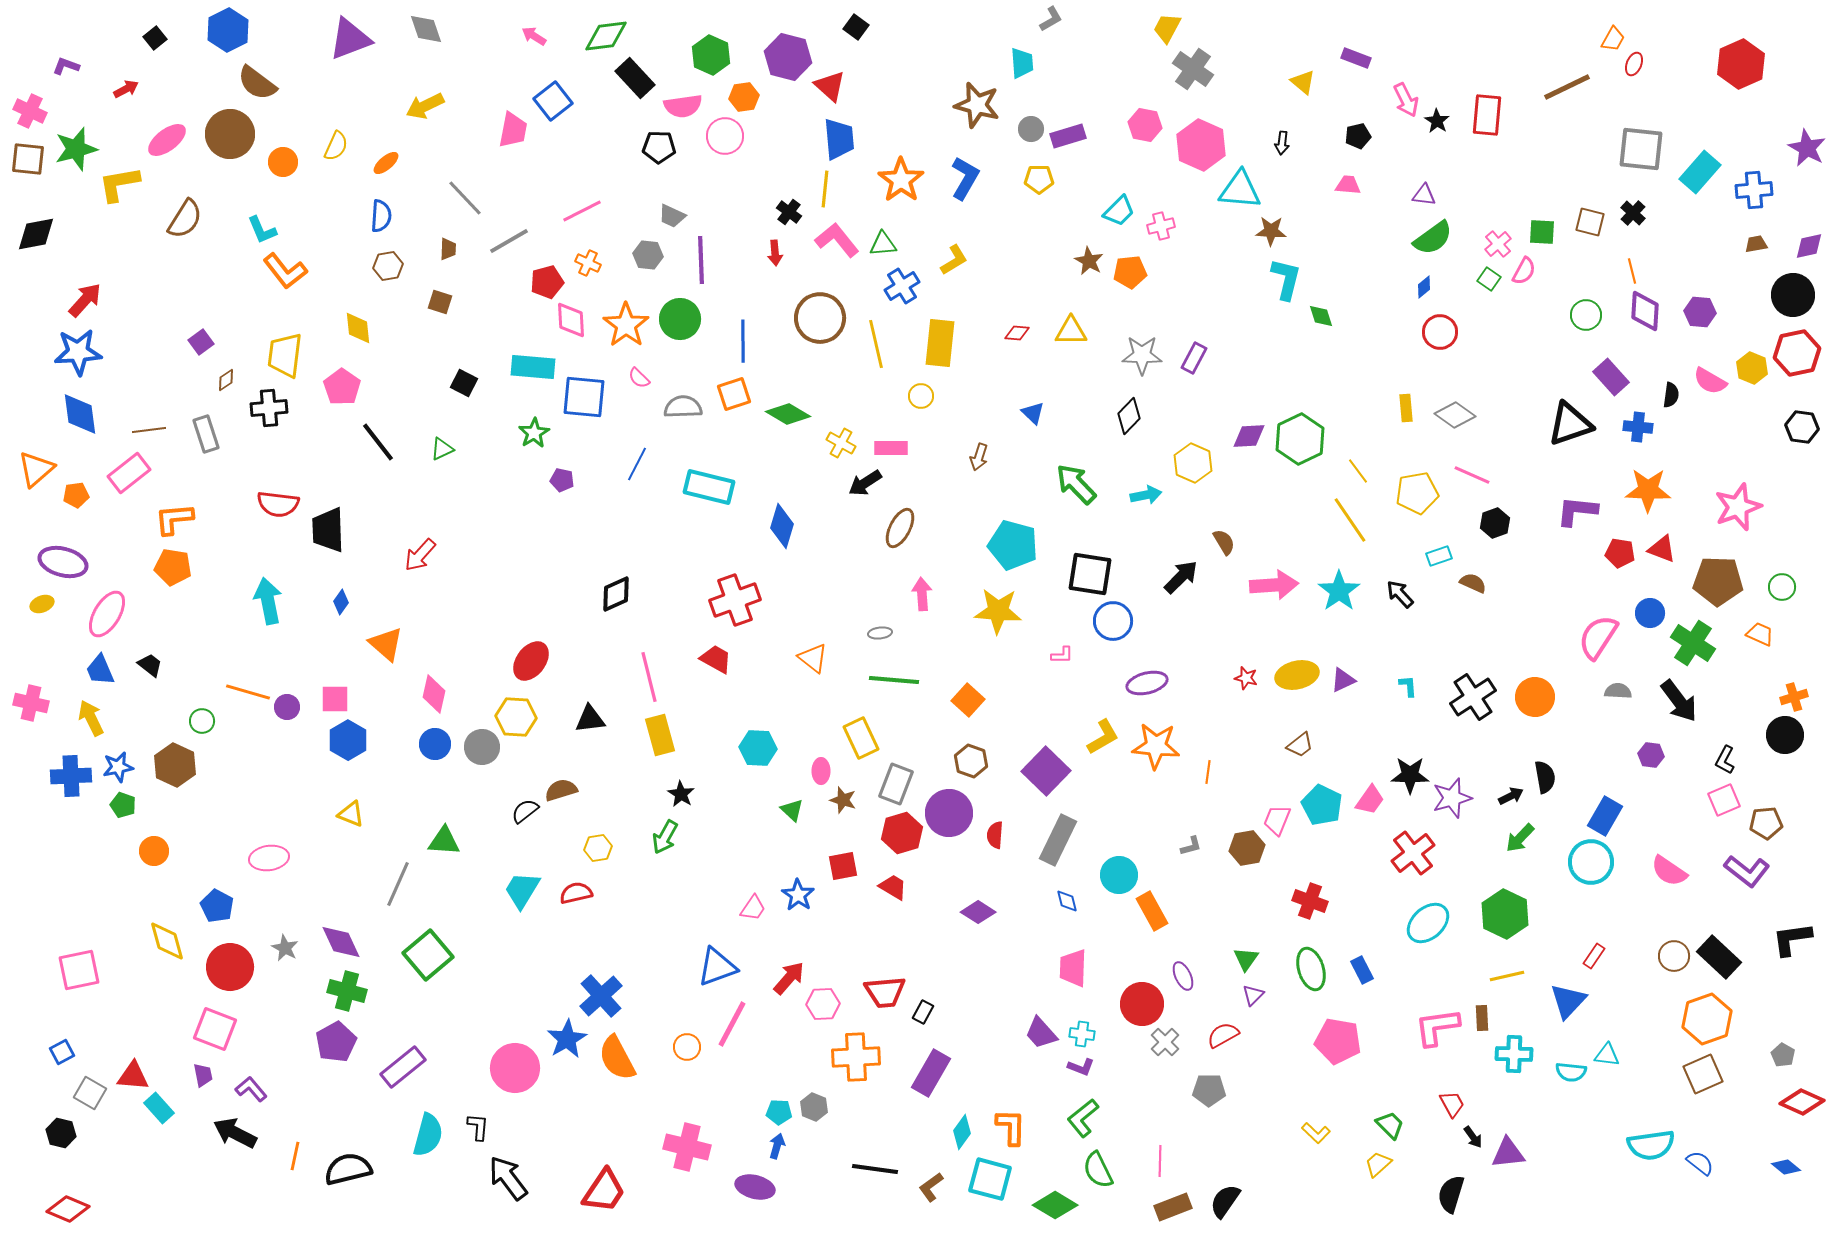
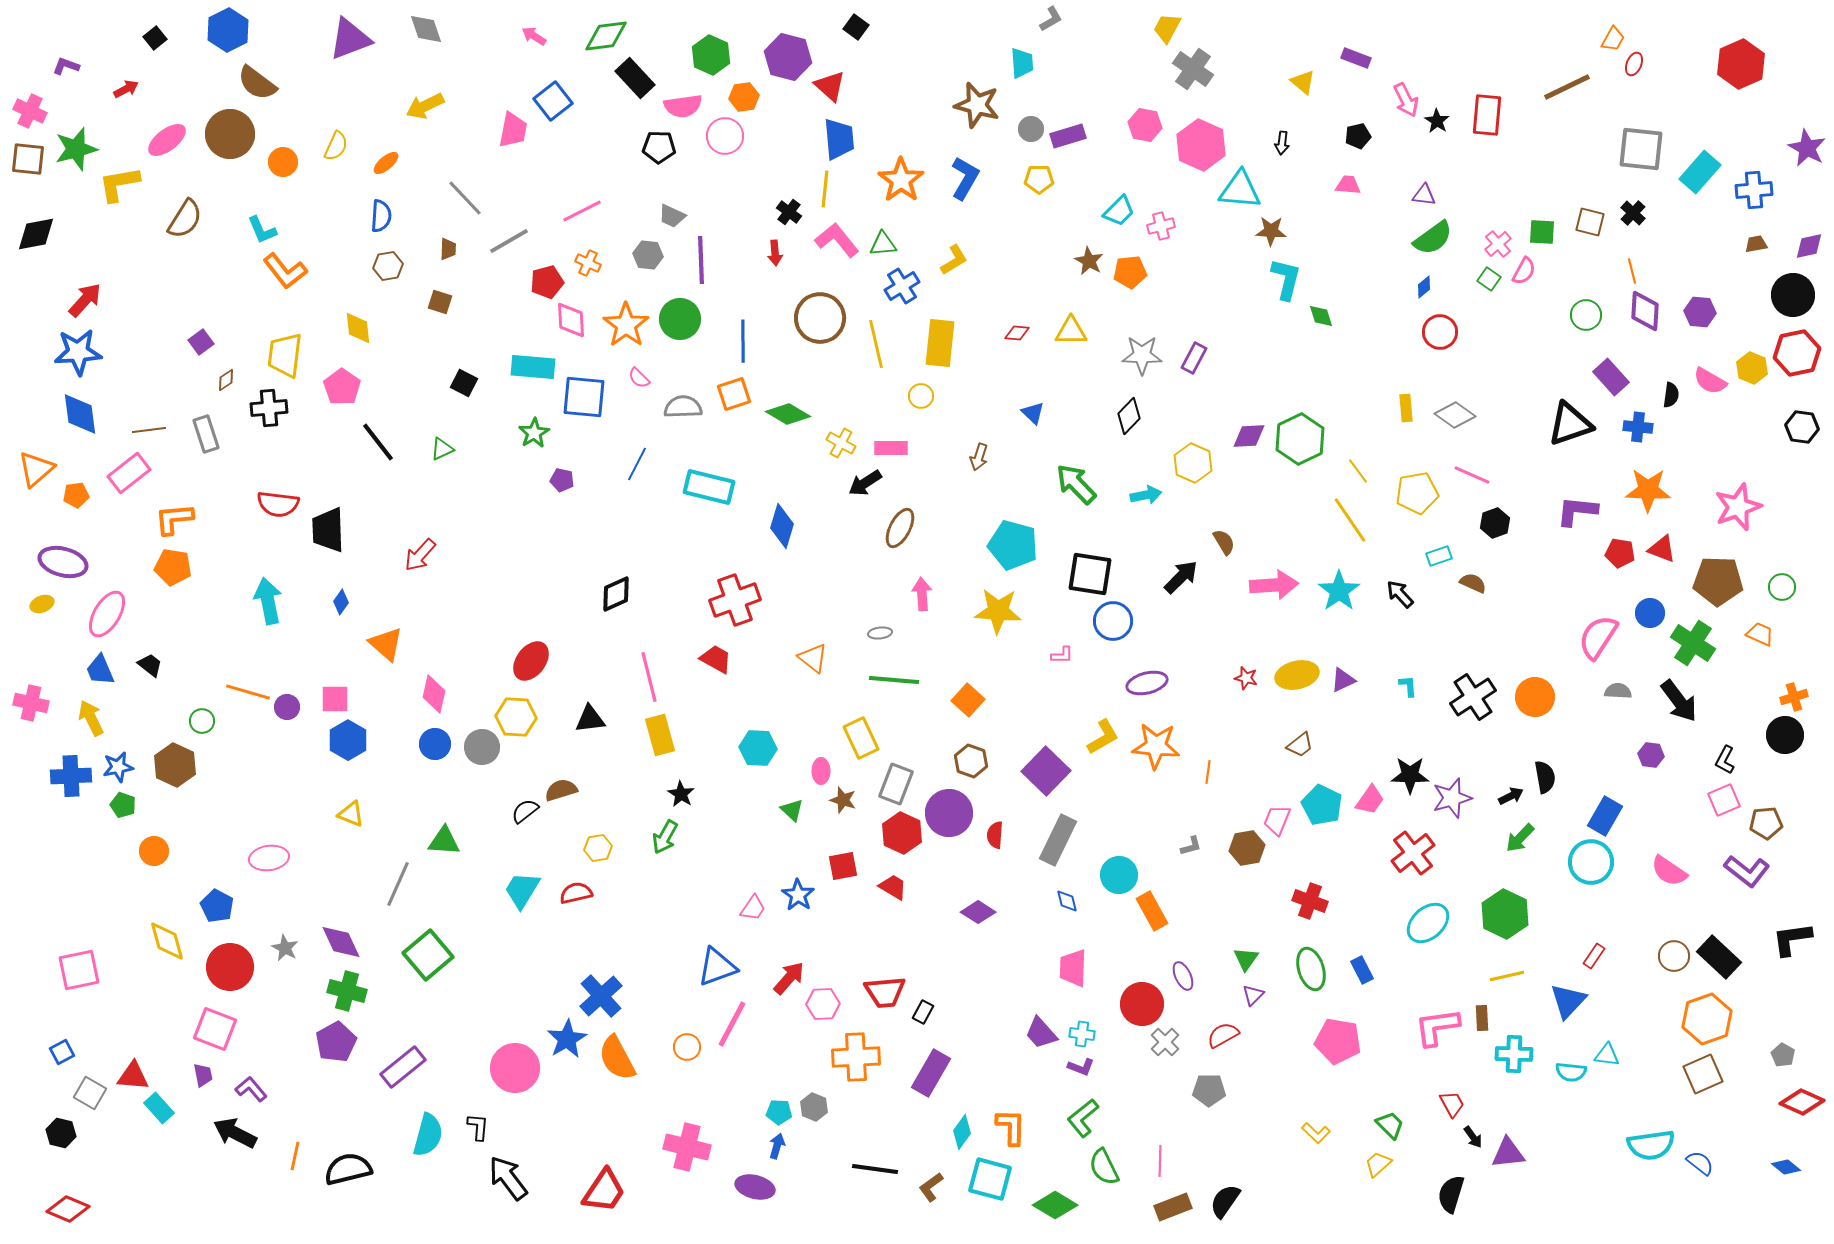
red hexagon at (902, 833): rotated 18 degrees counterclockwise
green semicircle at (1098, 1170): moved 6 px right, 3 px up
